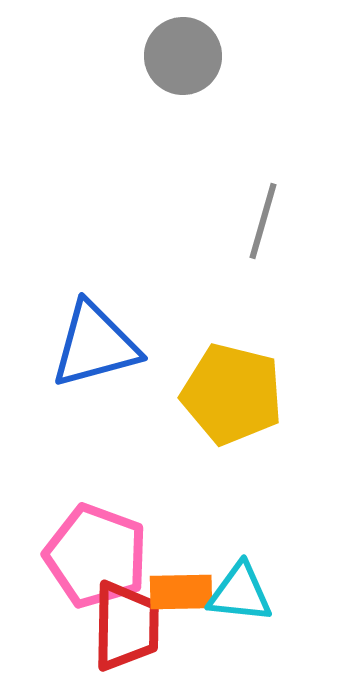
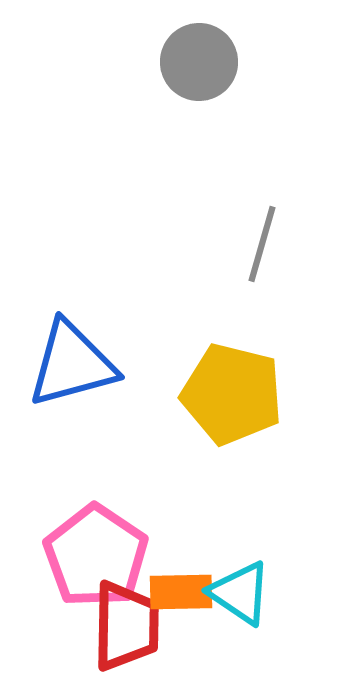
gray circle: moved 16 px right, 6 px down
gray line: moved 1 px left, 23 px down
blue triangle: moved 23 px left, 19 px down
pink pentagon: rotated 14 degrees clockwise
cyan triangle: rotated 28 degrees clockwise
